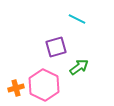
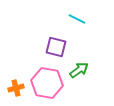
purple square: rotated 30 degrees clockwise
green arrow: moved 3 px down
pink hexagon: moved 3 px right, 2 px up; rotated 16 degrees counterclockwise
